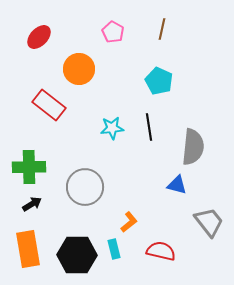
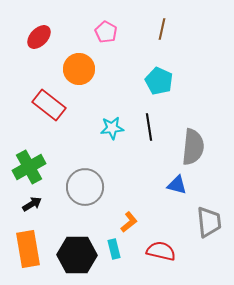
pink pentagon: moved 7 px left
green cross: rotated 28 degrees counterclockwise
gray trapezoid: rotated 32 degrees clockwise
